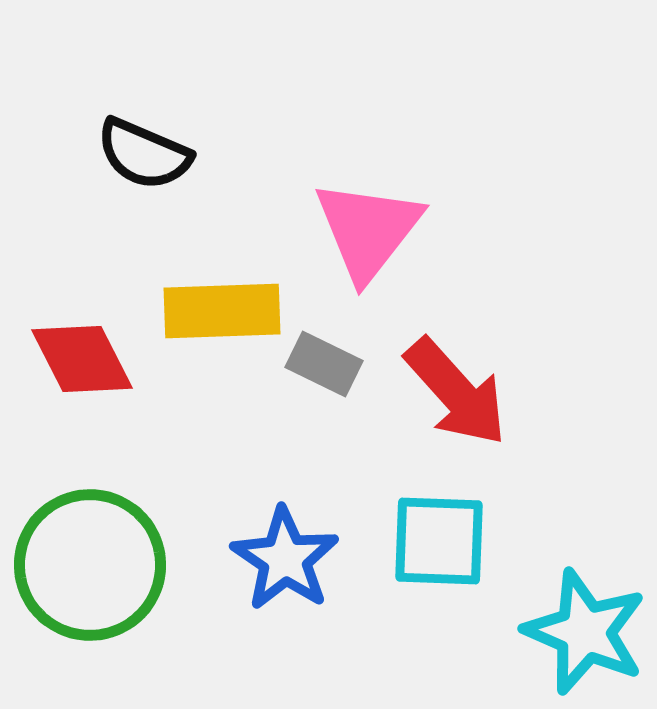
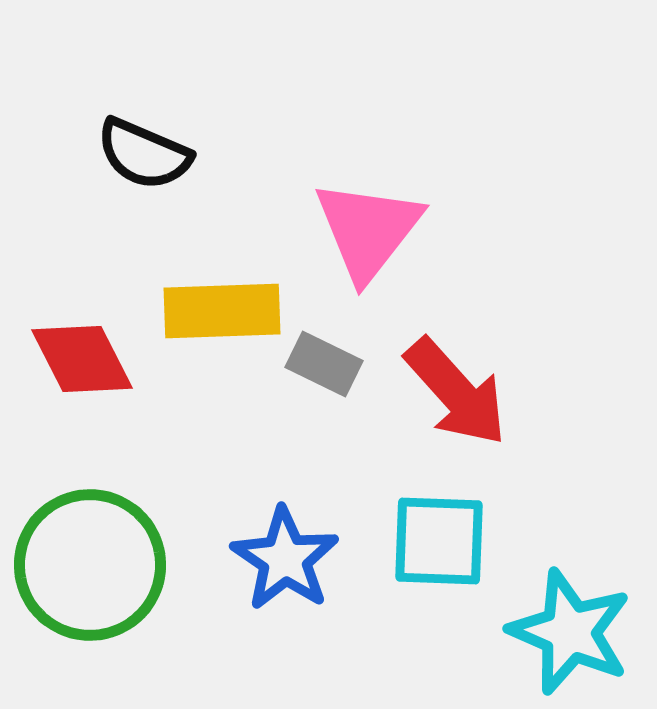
cyan star: moved 15 px left
